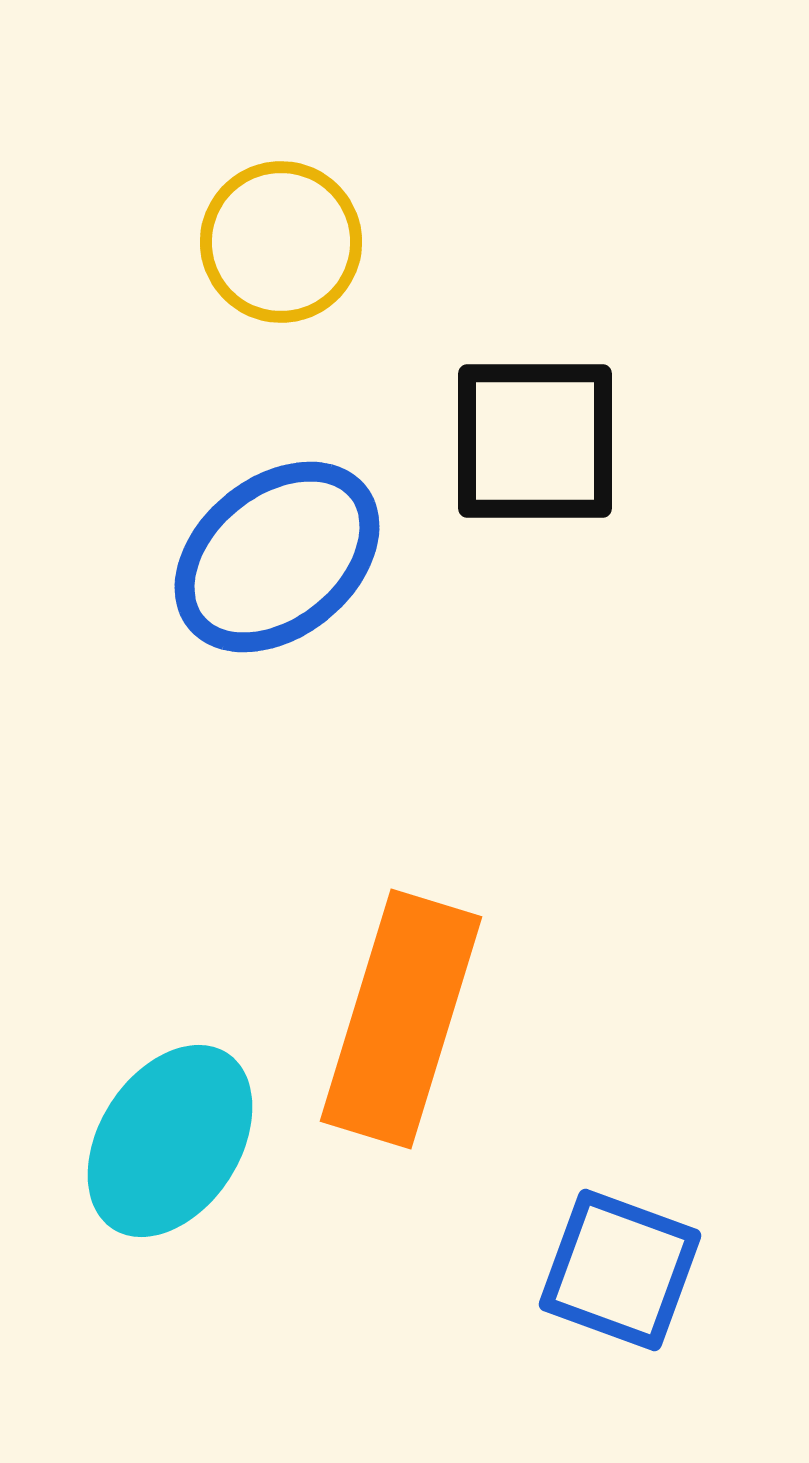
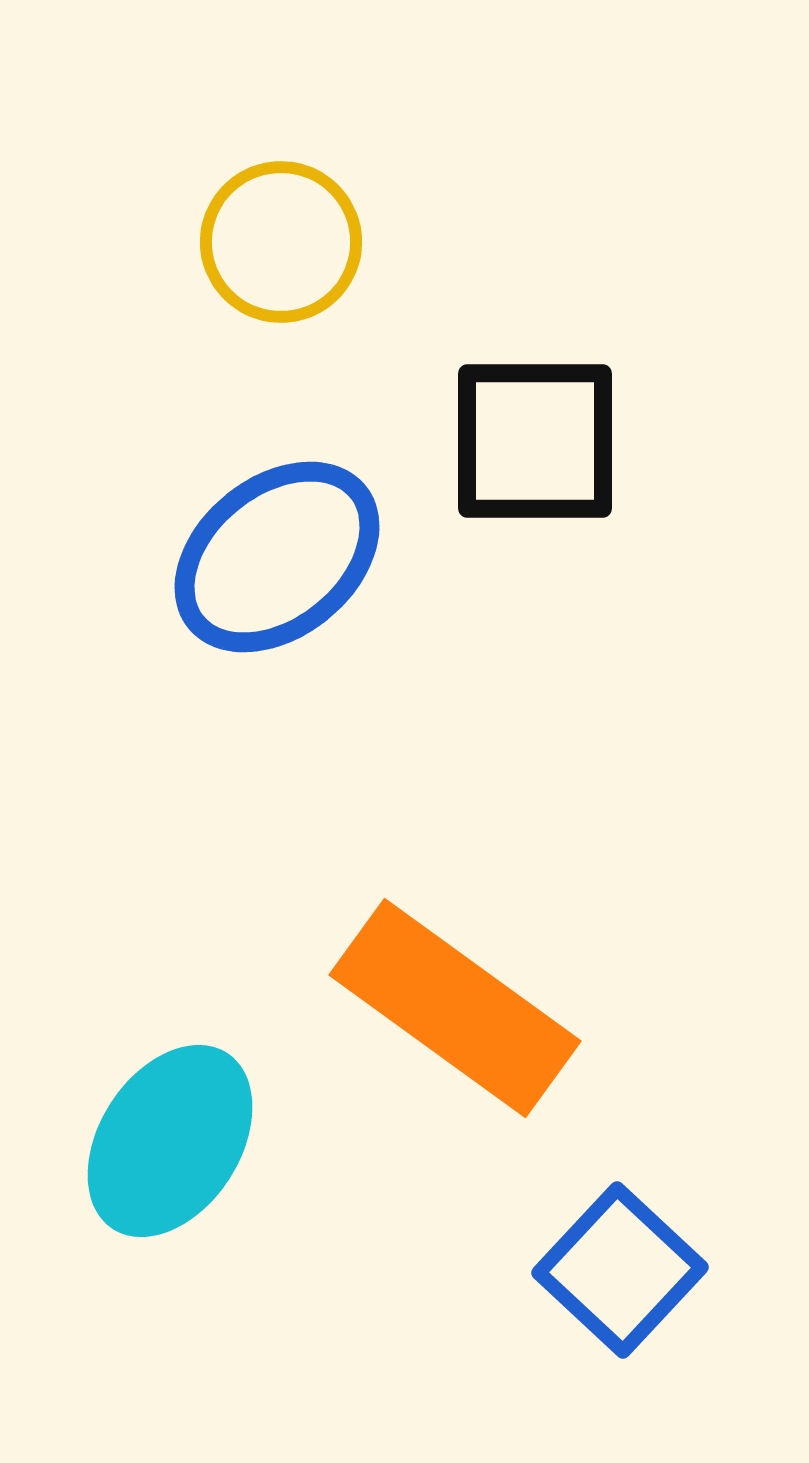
orange rectangle: moved 54 px right, 11 px up; rotated 71 degrees counterclockwise
blue square: rotated 23 degrees clockwise
